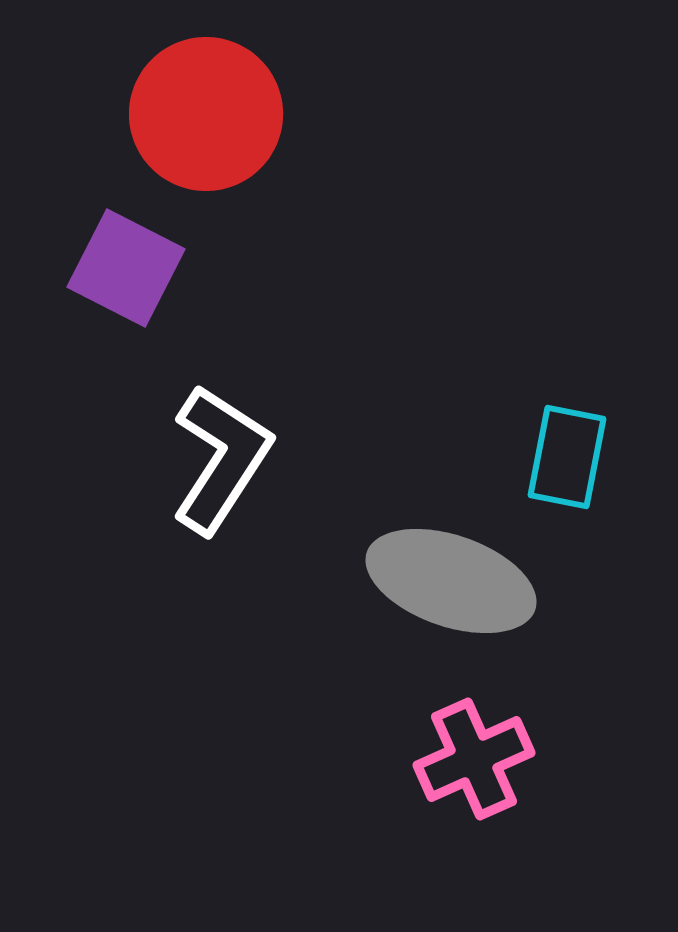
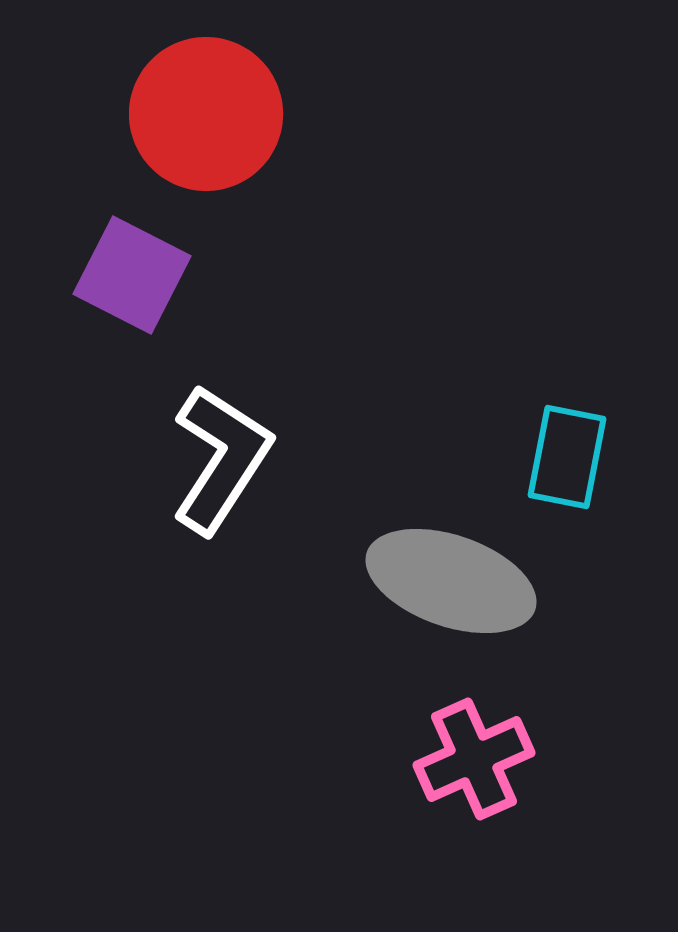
purple square: moved 6 px right, 7 px down
